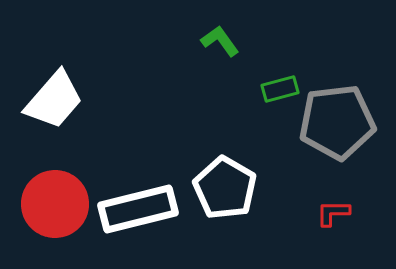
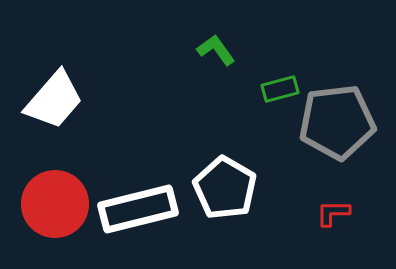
green L-shape: moved 4 px left, 9 px down
